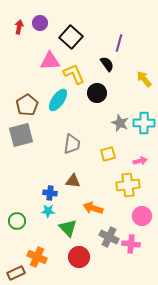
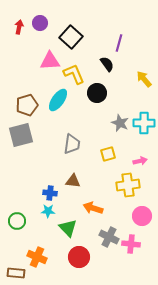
brown pentagon: rotated 15 degrees clockwise
brown rectangle: rotated 30 degrees clockwise
